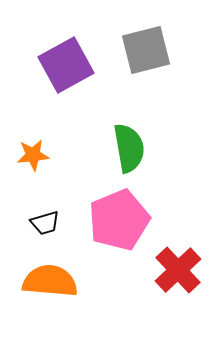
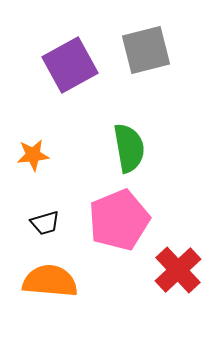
purple square: moved 4 px right
